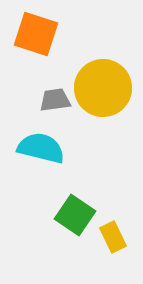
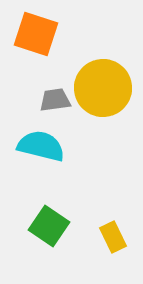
cyan semicircle: moved 2 px up
green square: moved 26 px left, 11 px down
